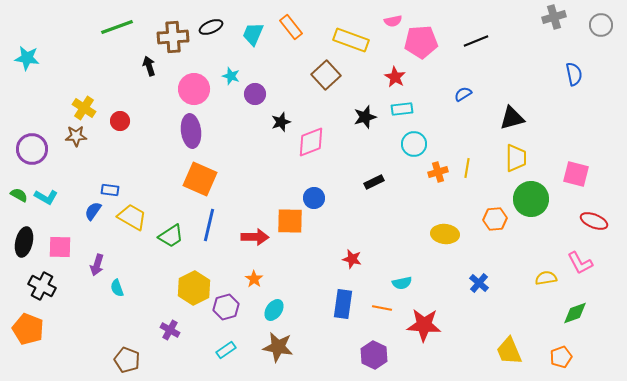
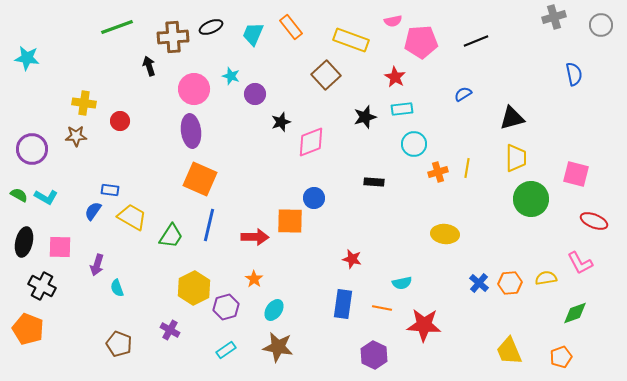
yellow cross at (84, 108): moved 5 px up; rotated 25 degrees counterclockwise
black rectangle at (374, 182): rotated 30 degrees clockwise
orange hexagon at (495, 219): moved 15 px right, 64 px down
green trapezoid at (171, 236): rotated 24 degrees counterclockwise
brown pentagon at (127, 360): moved 8 px left, 16 px up
